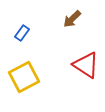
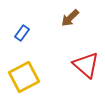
brown arrow: moved 2 px left, 1 px up
red triangle: rotated 8 degrees clockwise
